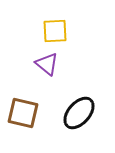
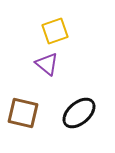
yellow square: rotated 16 degrees counterclockwise
black ellipse: rotated 8 degrees clockwise
